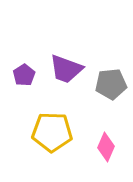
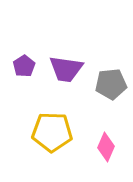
purple trapezoid: rotated 12 degrees counterclockwise
purple pentagon: moved 9 px up
